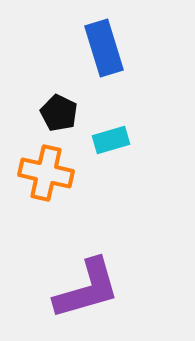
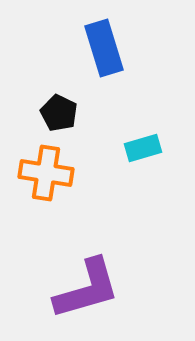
cyan rectangle: moved 32 px right, 8 px down
orange cross: rotated 4 degrees counterclockwise
